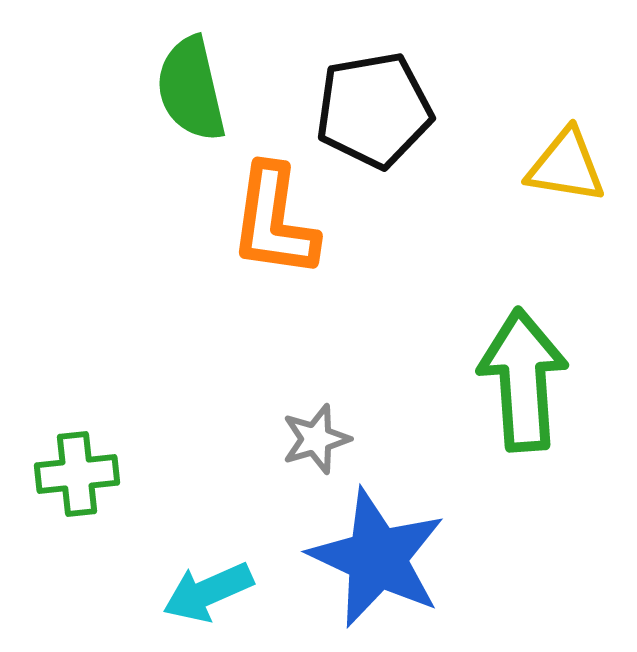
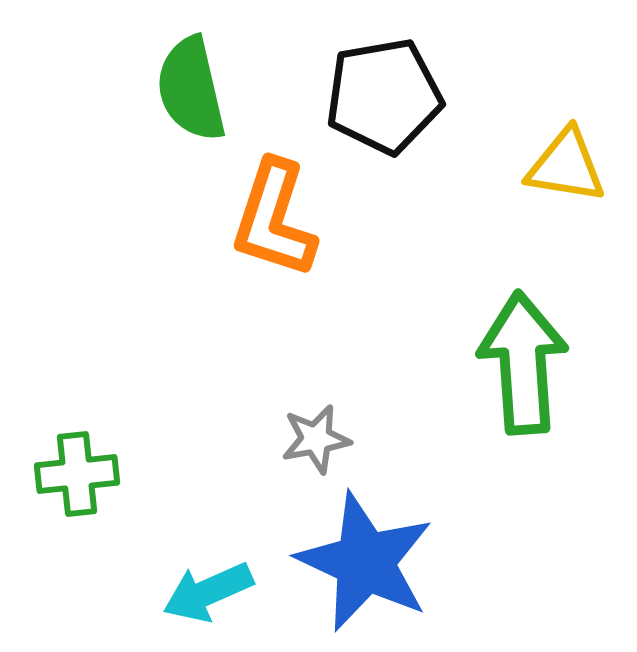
black pentagon: moved 10 px right, 14 px up
orange L-shape: moved 2 px up; rotated 10 degrees clockwise
green arrow: moved 17 px up
gray star: rotated 6 degrees clockwise
blue star: moved 12 px left, 4 px down
